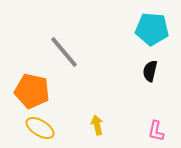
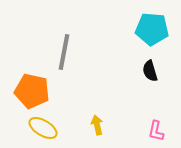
gray line: rotated 51 degrees clockwise
black semicircle: rotated 30 degrees counterclockwise
yellow ellipse: moved 3 px right
